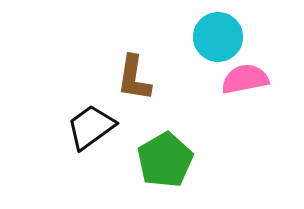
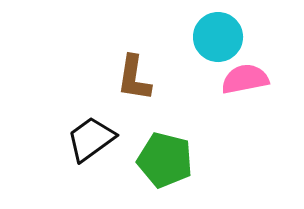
black trapezoid: moved 12 px down
green pentagon: rotated 28 degrees counterclockwise
